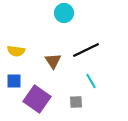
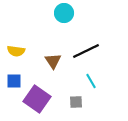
black line: moved 1 px down
